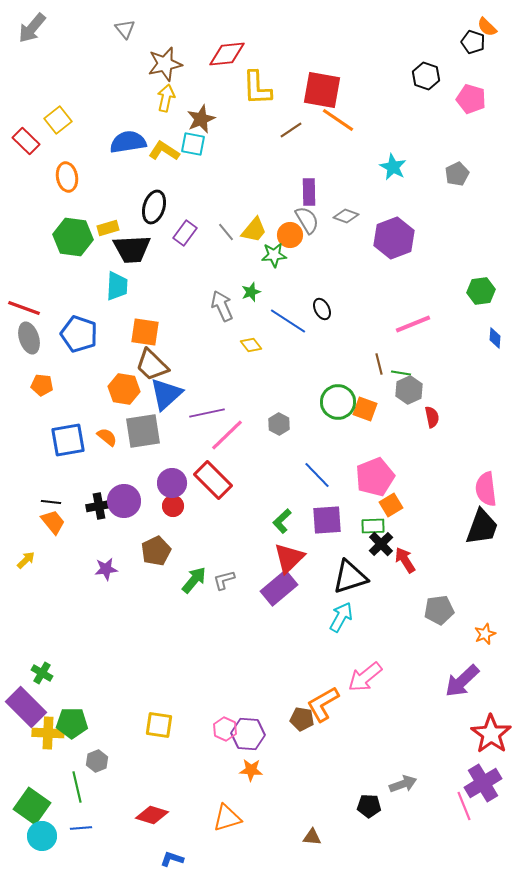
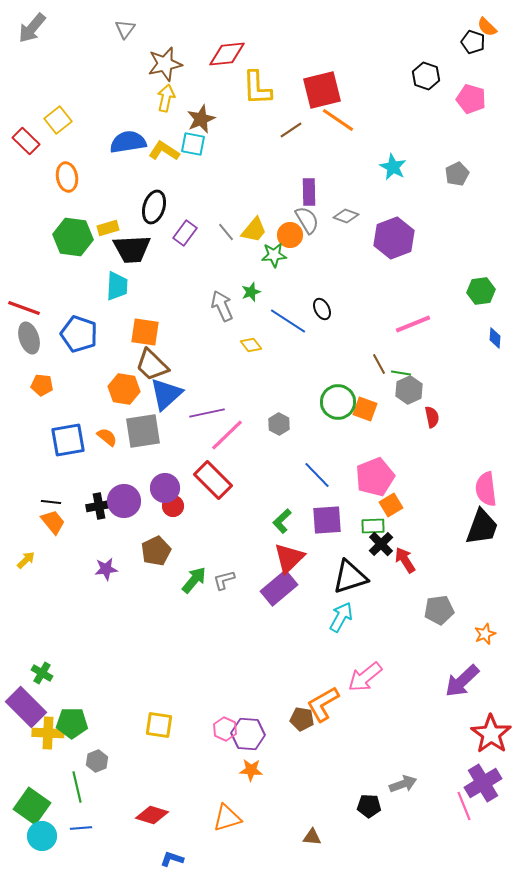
gray triangle at (125, 29): rotated 15 degrees clockwise
red square at (322, 90): rotated 24 degrees counterclockwise
brown line at (379, 364): rotated 15 degrees counterclockwise
purple circle at (172, 483): moved 7 px left, 5 px down
